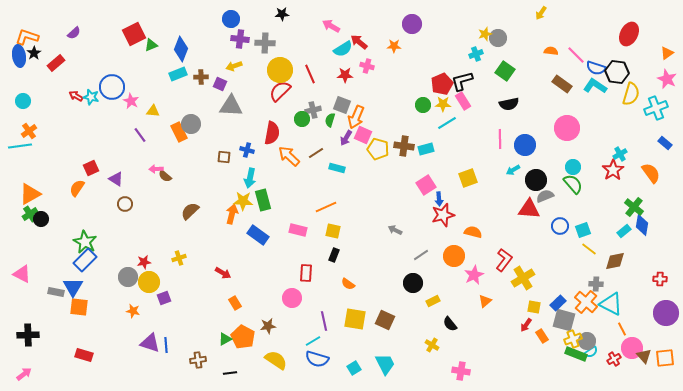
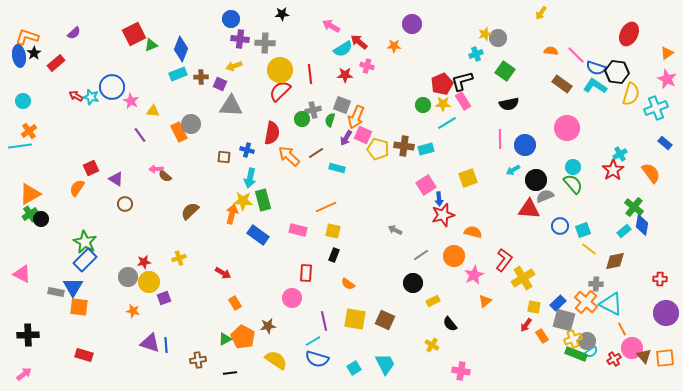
red line at (310, 74): rotated 18 degrees clockwise
